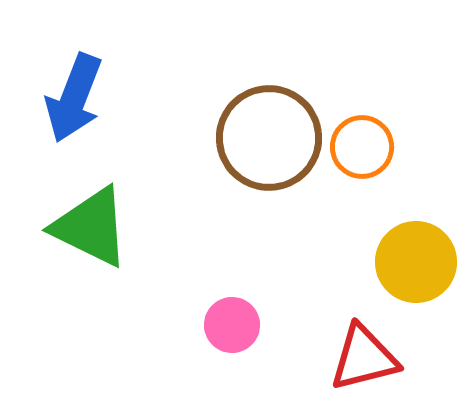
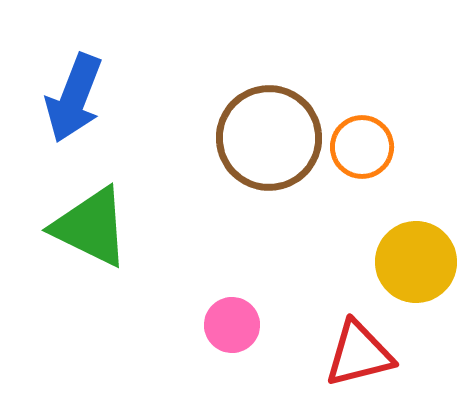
red triangle: moved 5 px left, 4 px up
